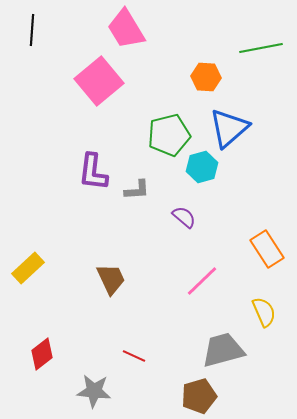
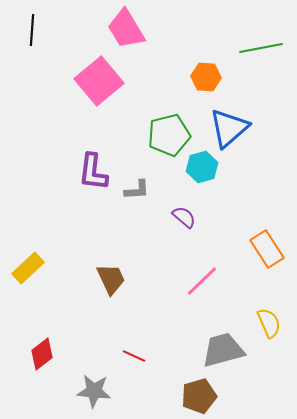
yellow semicircle: moved 5 px right, 11 px down
